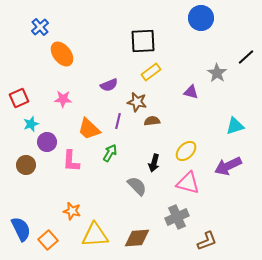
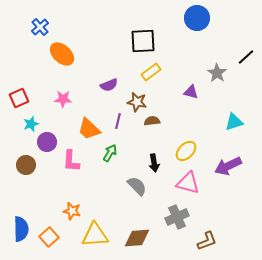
blue circle: moved 4 px left
orange ellipse: rotated 10 degrees counterclockwise
cyan triangle: moved 1 px left, 4 px up
black arrow: rotated 24 degrees counterclockwise
blue semicircle: rotated 25 degrees clockwise
orange square: moved 1 px right, 3 px up
